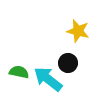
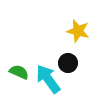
green semicircle: rotated 12 degrees clockwise
cyan arrow: rotated 16 degrees clockwise
